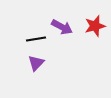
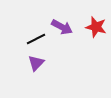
red star: moved 1 px right, 1 px down; rotated 30 degrees clockwise
black line: rotated 18 degrees counterclockwise
